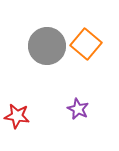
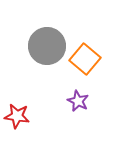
orange square: moved 1 px left, 15 px down
purple star: moved 8 px up
